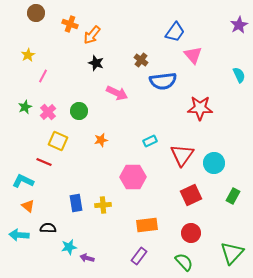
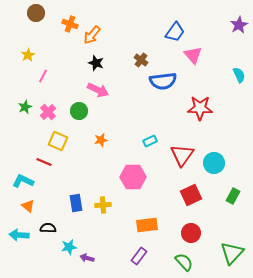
pink arrow: moved 19 px left, 3 px up
